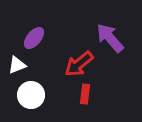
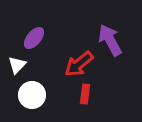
purple arrow: moved 2 px down; rotated 12 degrees clockwise
white triangle: rotated 24 degrees counterclockwise
white circle: moved 1 px right
